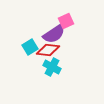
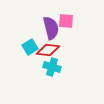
pink square: rotated 28 degrees clockwise
purple semicircle: moved 3 px left, 6 px up; rotated 70 degrees counterclockwise
cyan cross: rotated 12 degrees counterclockwise
